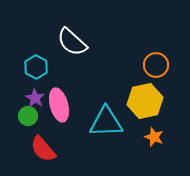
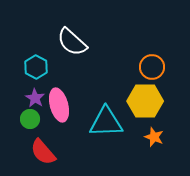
orange circle: moved 4 px left, 2 px down
yellow hexagon: rotated 12 degrees clockwise
green circle: moved 2 px right, 3 px down
red semicircle: moved 3 px down
